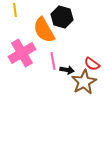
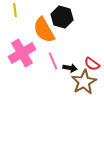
pink line: rotated 12 degrees counterclockwise
black arrow: moved 3 px right, 2 px up
